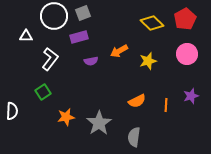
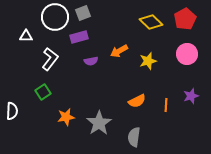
white circle: moved 1 px right, 1 px down
yellow diamond: moved 1 px left, 1 px up
